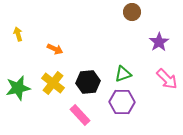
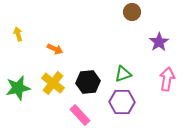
pink arrow: rotated 125 degrees counterclockwise
